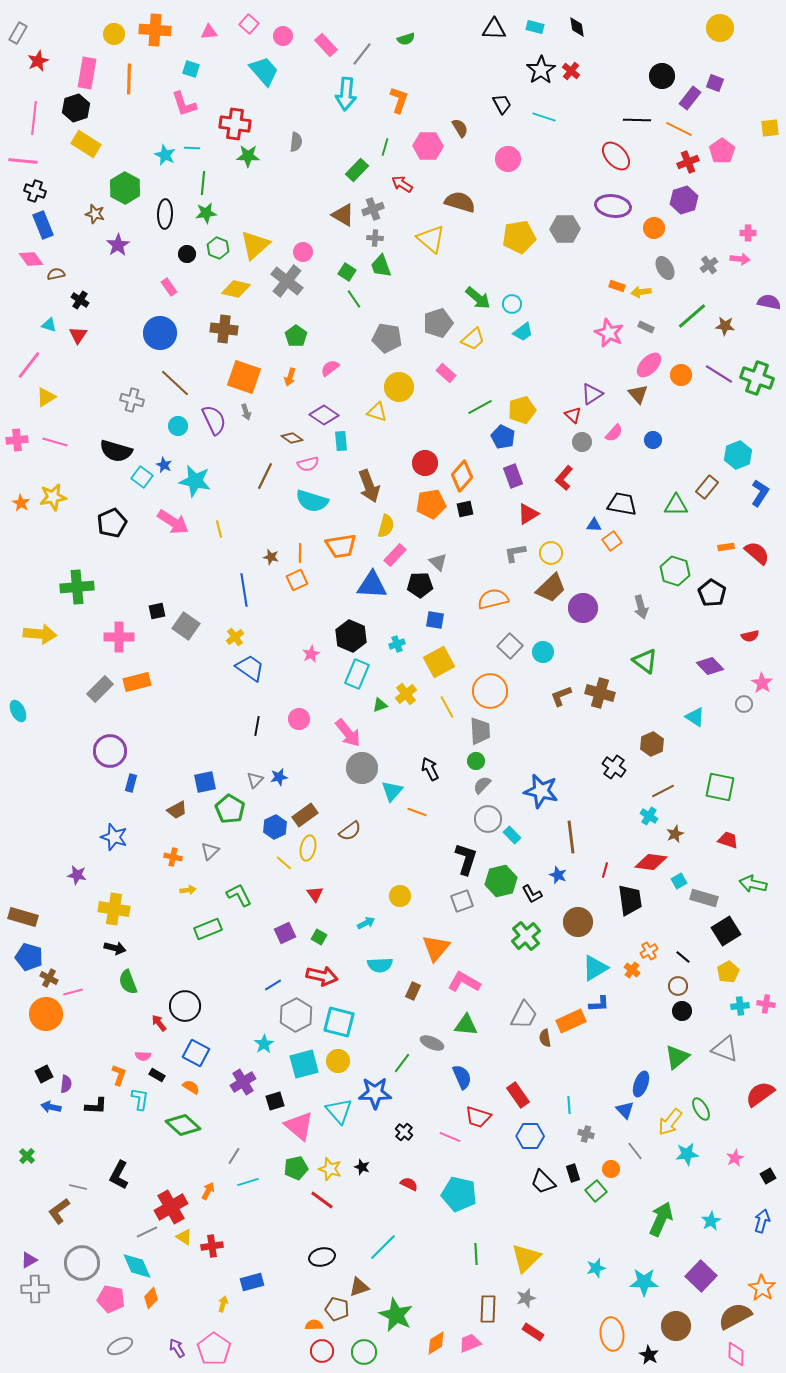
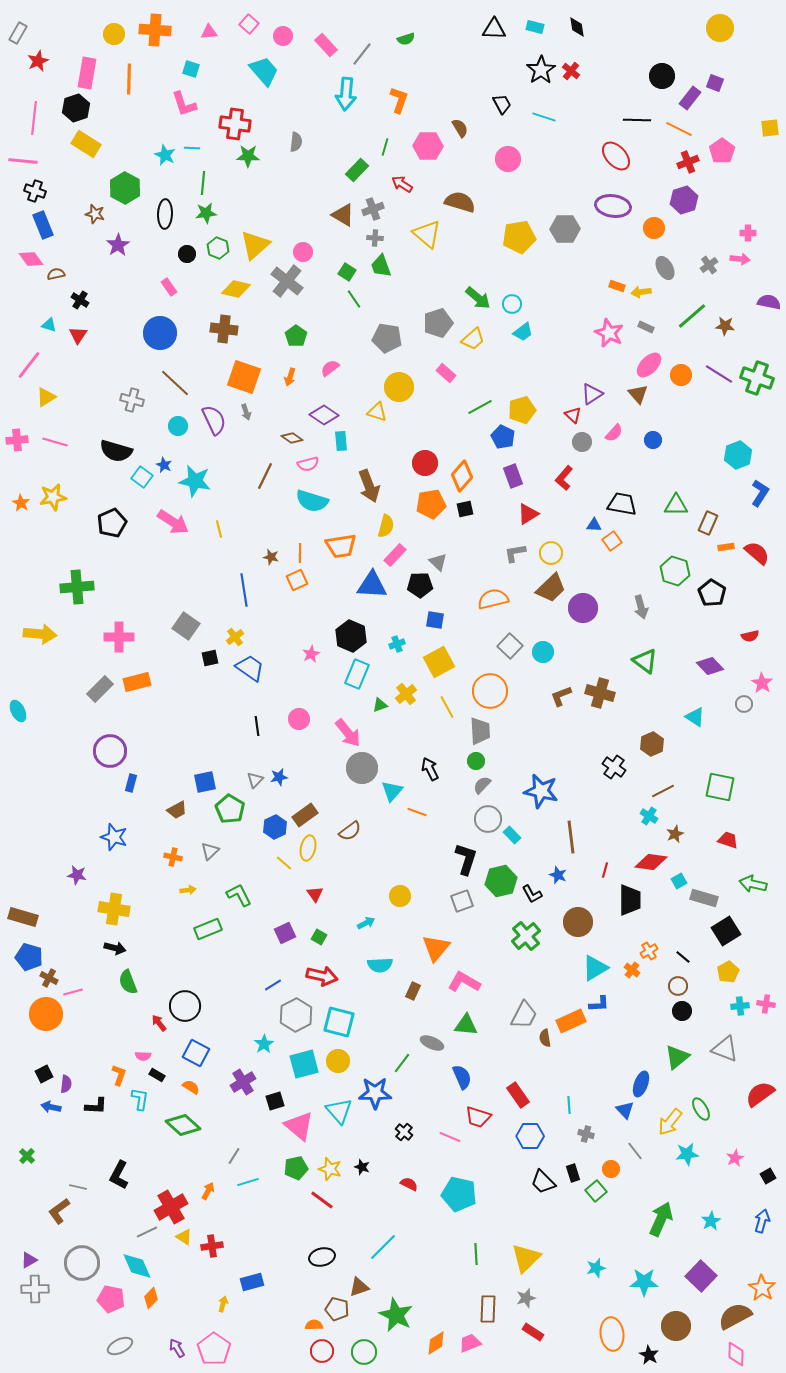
yellow triangle at (431, 239): moved 4 px left, 5 px up
brown rectangle at (707, 487): moved 1 px right, 36 px down; rotated 15 degrees counterclockwise
black square at (157, 611): moved 53 px right, 47 px down
black line at (257, 726): rotated 18 degrees counterclockwise
black trapezoid at (630, 900): rotated 8 degrees clockwise
